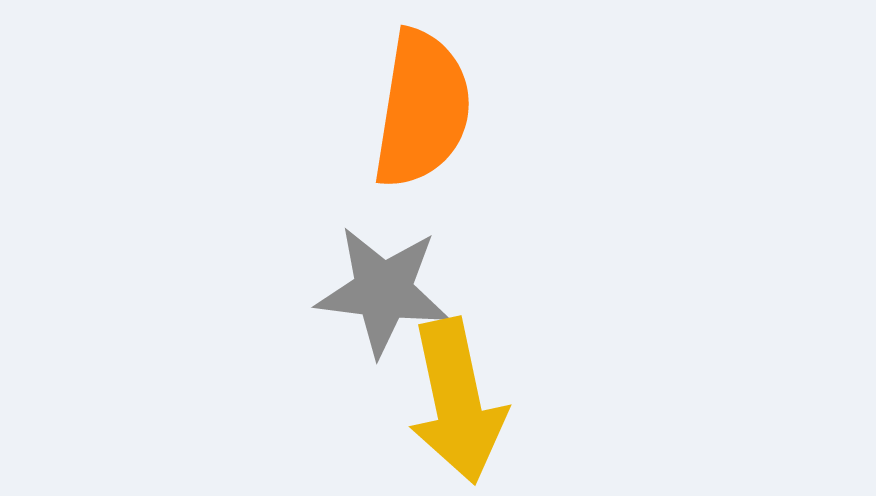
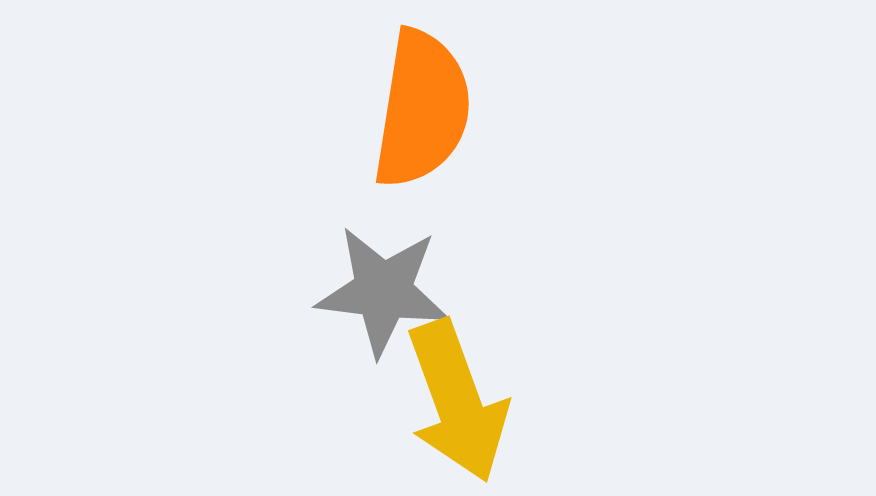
yellow arrow: rotated 8 degrees counterclockwise
